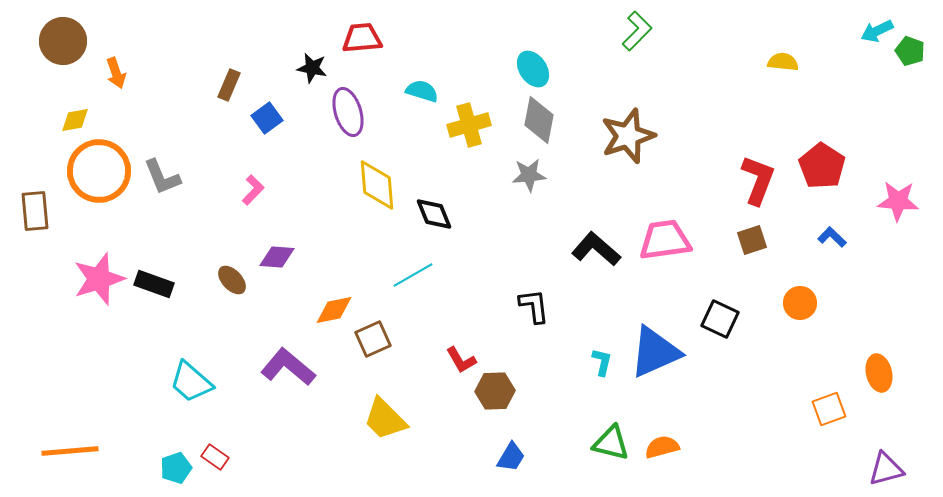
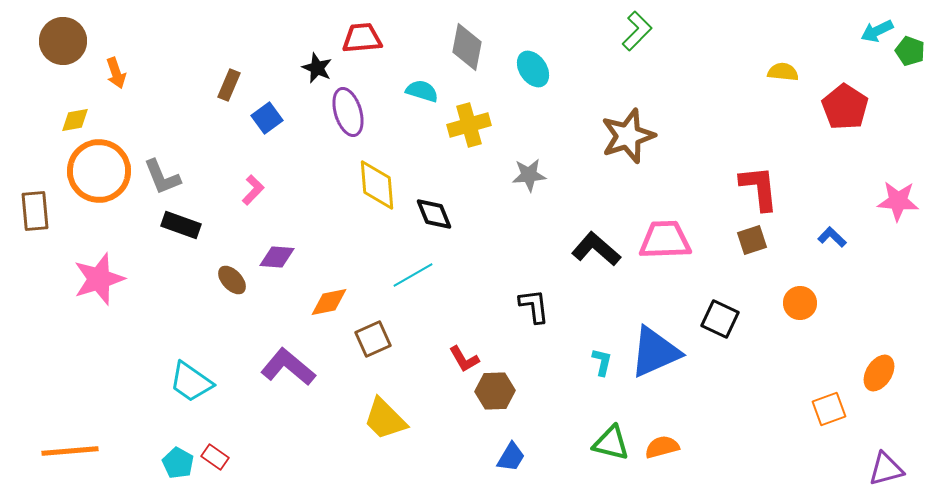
yellow semicircle at (783, 62): moved 10 px down
black star at (312, 68): moved 5 px right; rotated 12 degrees clockwise
gray diamond at (539, 120): moved 72 px left, 73 px up
red pentagon at (822, 166): moved 23 px right, 59 px up
red L-shape at (758, 180): moved 1 px right, 8 px down; rotated 27 degrees counterclockwise
pink trapezoid at (665, 240): rotated 6 degrees clockwise
black rectangle at (154, 284): moved 27 px right, 59 px up
orange diamond at (334, 310): moved 5 px left, 8 px up
red L-shape at (461, 360): moved 3 px right, 1 px up
orange ellipse at (879, 373): rotated 45 degrees clockwise
cyan trapezoid at (191, 382): rotated 6 degrees counterclockwise
cyan pentagon at (176, 468): moved 2 px right, 5 px up; rotated 24 degrees counterclockwise
